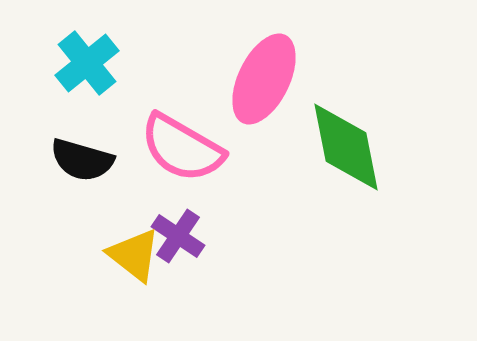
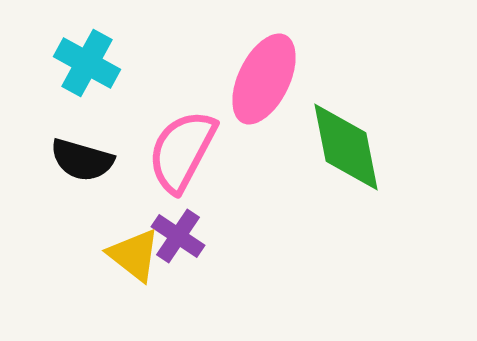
cyan cross: rotated 22 degrees counterclockwise
pink semicircle: moved 3 px down; rotated 88 degrees clockwise
